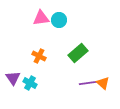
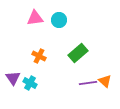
pink triangle: moved 6 px left
orange triangle: moved 2 px right, 2 px up
